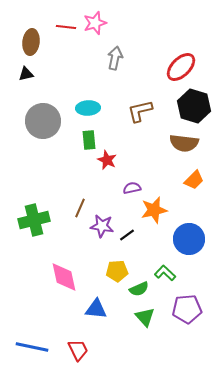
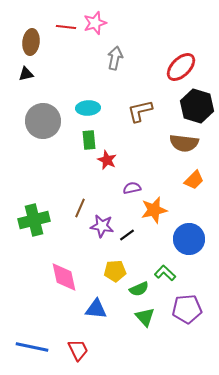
black hexagon: moved 3 px right
yellow pentagon: moved 2 px left
